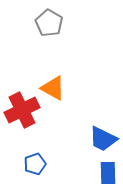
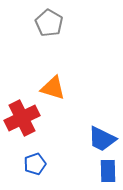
orange triangle: rotated 12 degrees counterclockwise
red cross: moved 8 px down
blue trapezoid: moved 1 px left
blue rectangle: moved 2 px up
